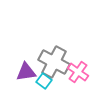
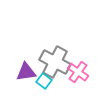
gray cross: moved 1 px right
